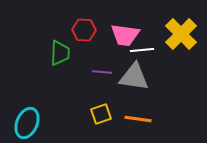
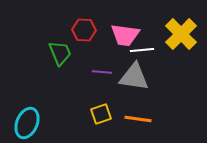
green trapezoid: rotated 24 degrees counterclockwise
